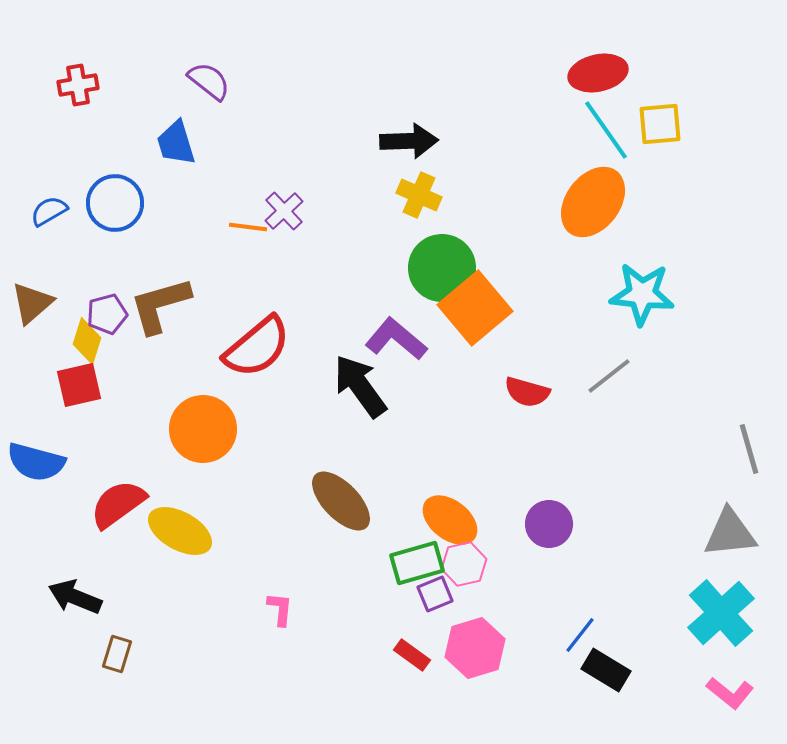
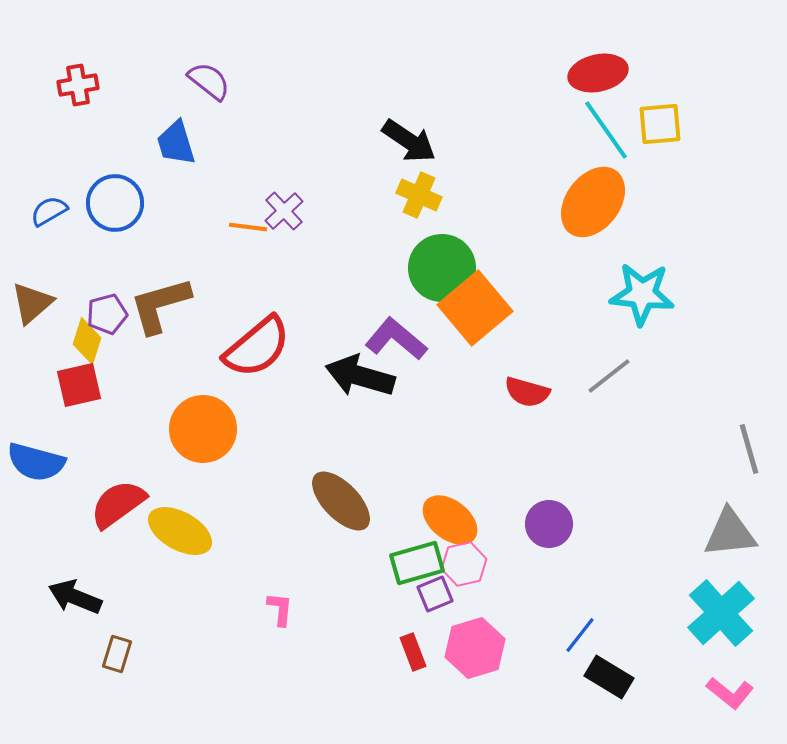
black arrow at (409, 141): rotated 36 degrees clockwise
black arrow at (360, 386): moved 10 px up; rotated 38 degrees counterclockwise
red rectangle at (412, 655): moved 1 px right, 3 px up; rotated 33 degrees clockwise
black rectangle at (606, 670): moved 3 px right, 7 px down
